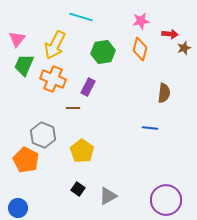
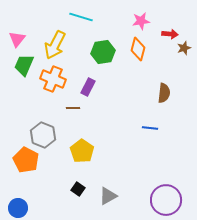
orange diamond: moved 2 px left
